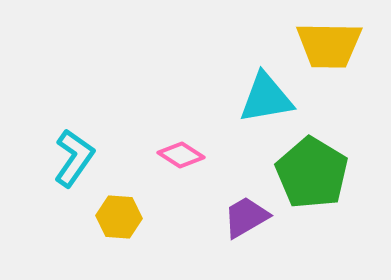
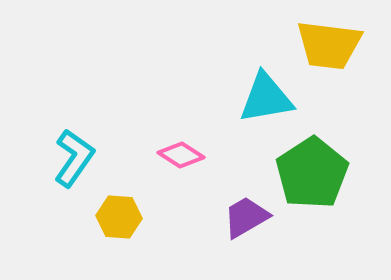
yellow trapezoid: rotated 6 degrees clockwise
green pentagon: rotated 8 degrees clockwise
